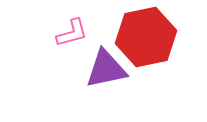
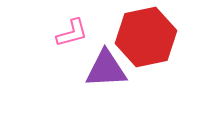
purple triangle: rotated 9 degrees clockwise
